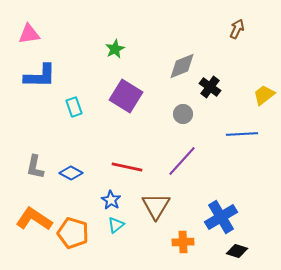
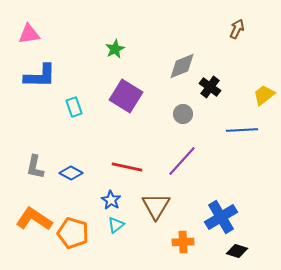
blue line: moved 4 px up
